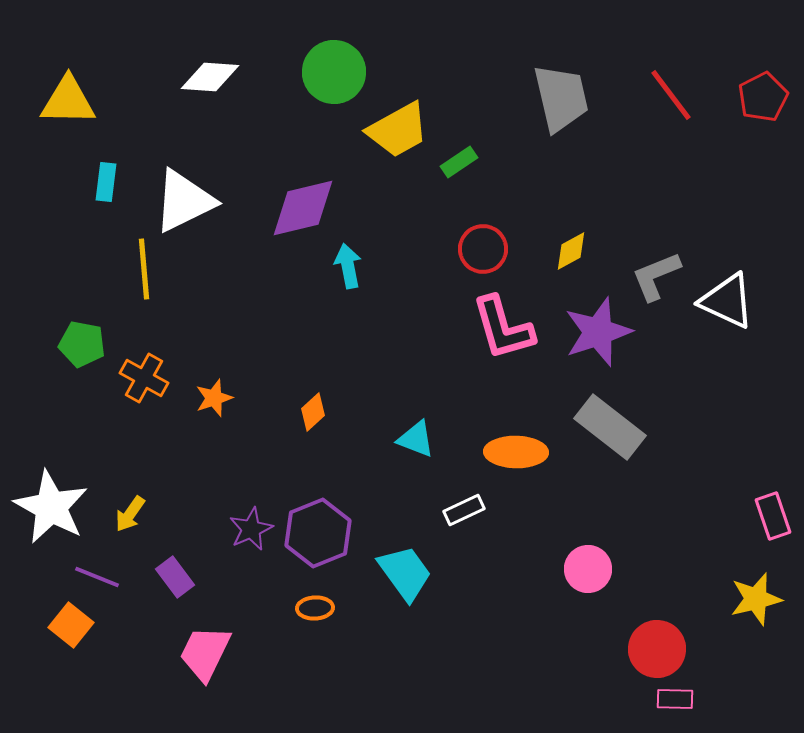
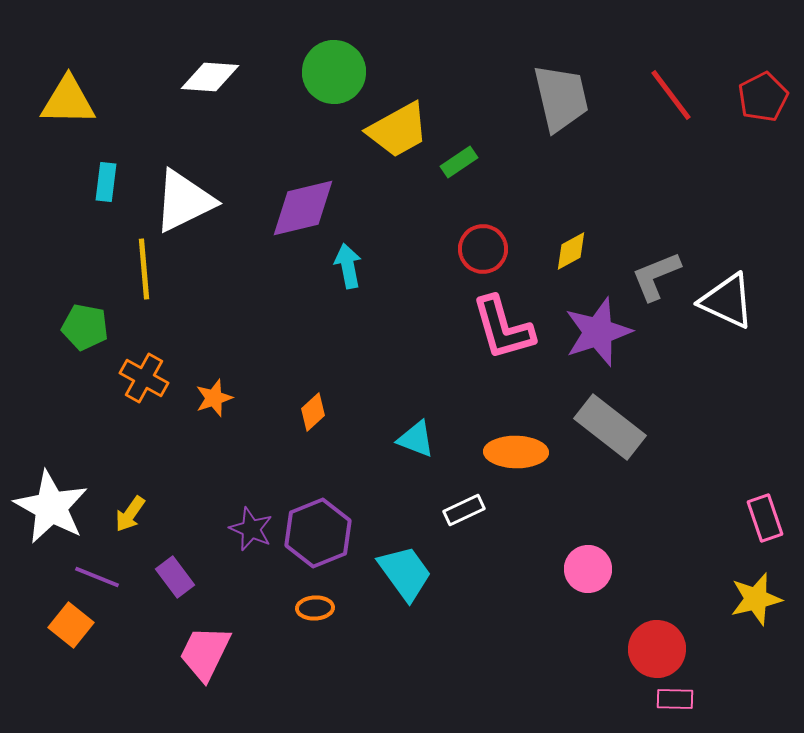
green pentagon at (82, 344): moved 3 px right, 17 px up
pink rectangle at (773, 516): moved 8 px left, 2 px down
purple star at (251, 529): rotated 24 degrees counterclockwise
